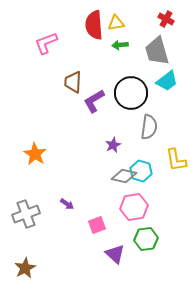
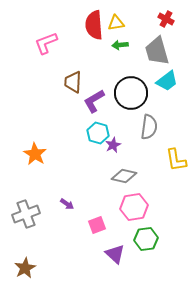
cyan hexagon: moved 43 px left, 38 px up
